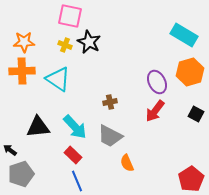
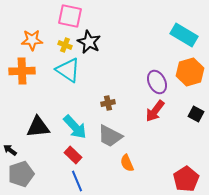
orange star: moved 8 px right, 2 px up
cyan triangle: moved 10 px right, 9 px up
brown cross: moved 2 px left, 1 px down
red pentagon: moved 5 px left
